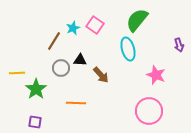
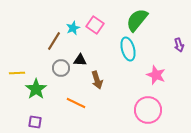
brown arrow: moved 4 px left, 5 px down; rotated 24 degrees clockwise
orange line: rotated 24 degrees clockwise
pink circle: moved 1 px left, 1 px up
